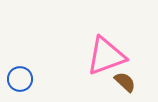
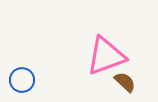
blue circle: moved 2 px right, 1 px down
